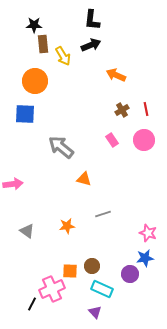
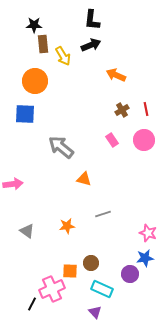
brown circle: moved 1 px left, 3 px up
